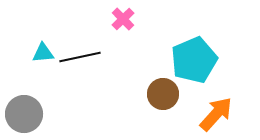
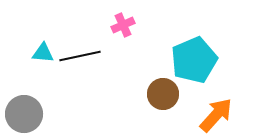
pink cross: moved 6 px down; rotated 20 degrees clockwise
cyan triangle: rotated 10 degrees clockwise
black line: moved 1 px up
orange arrow: moved 1 px down
